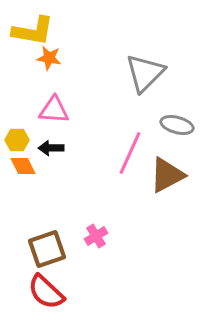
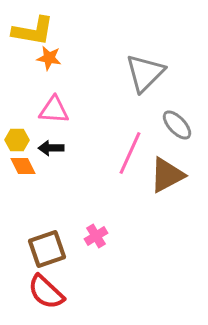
gray ellipse: rotated 32 degrees clockwise
